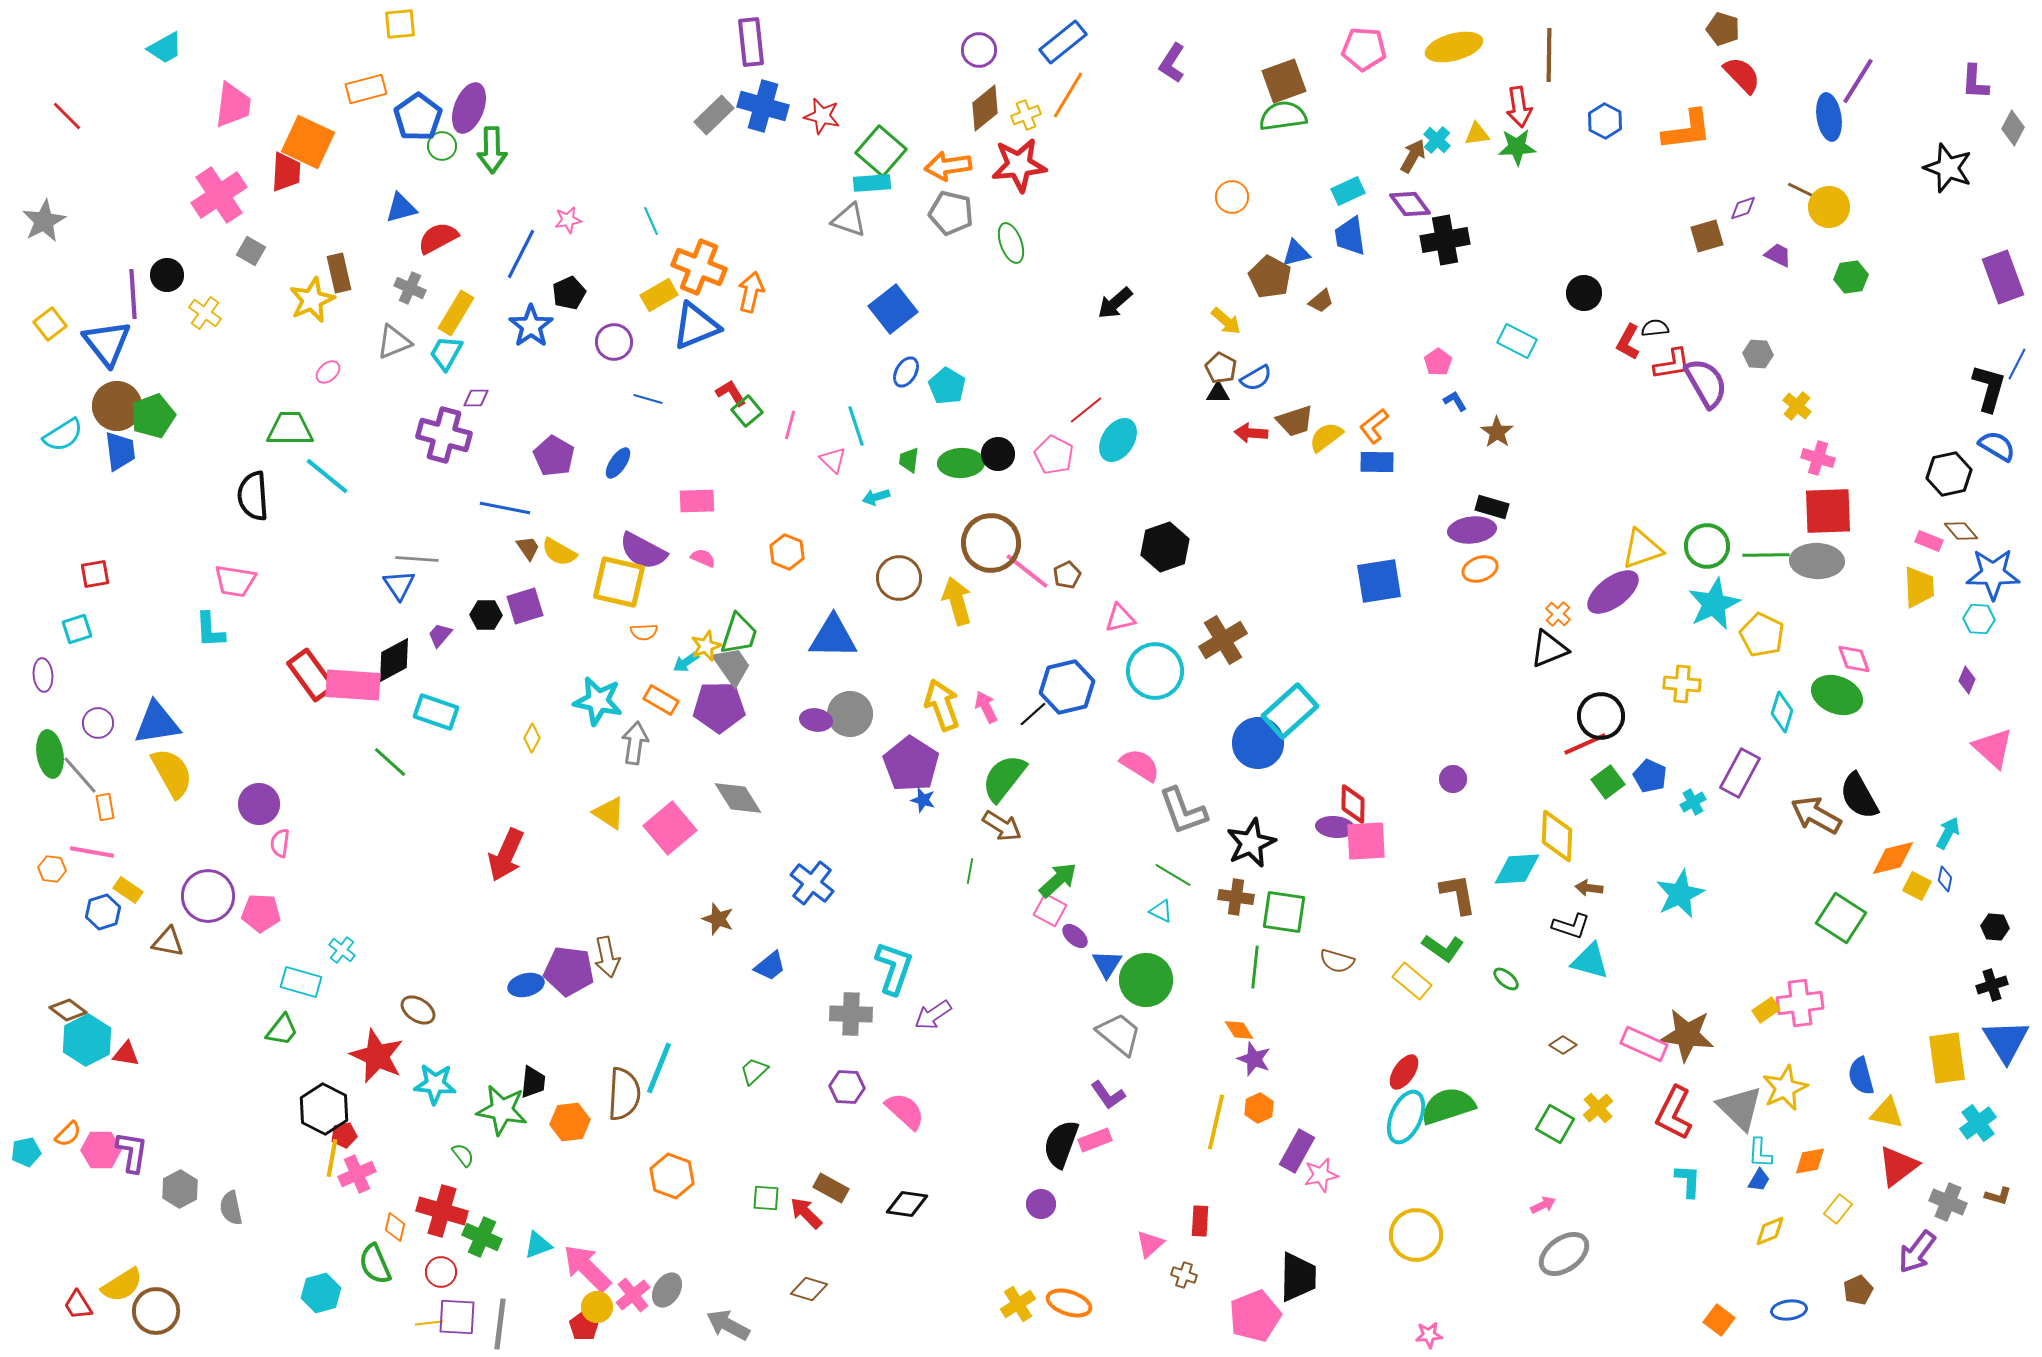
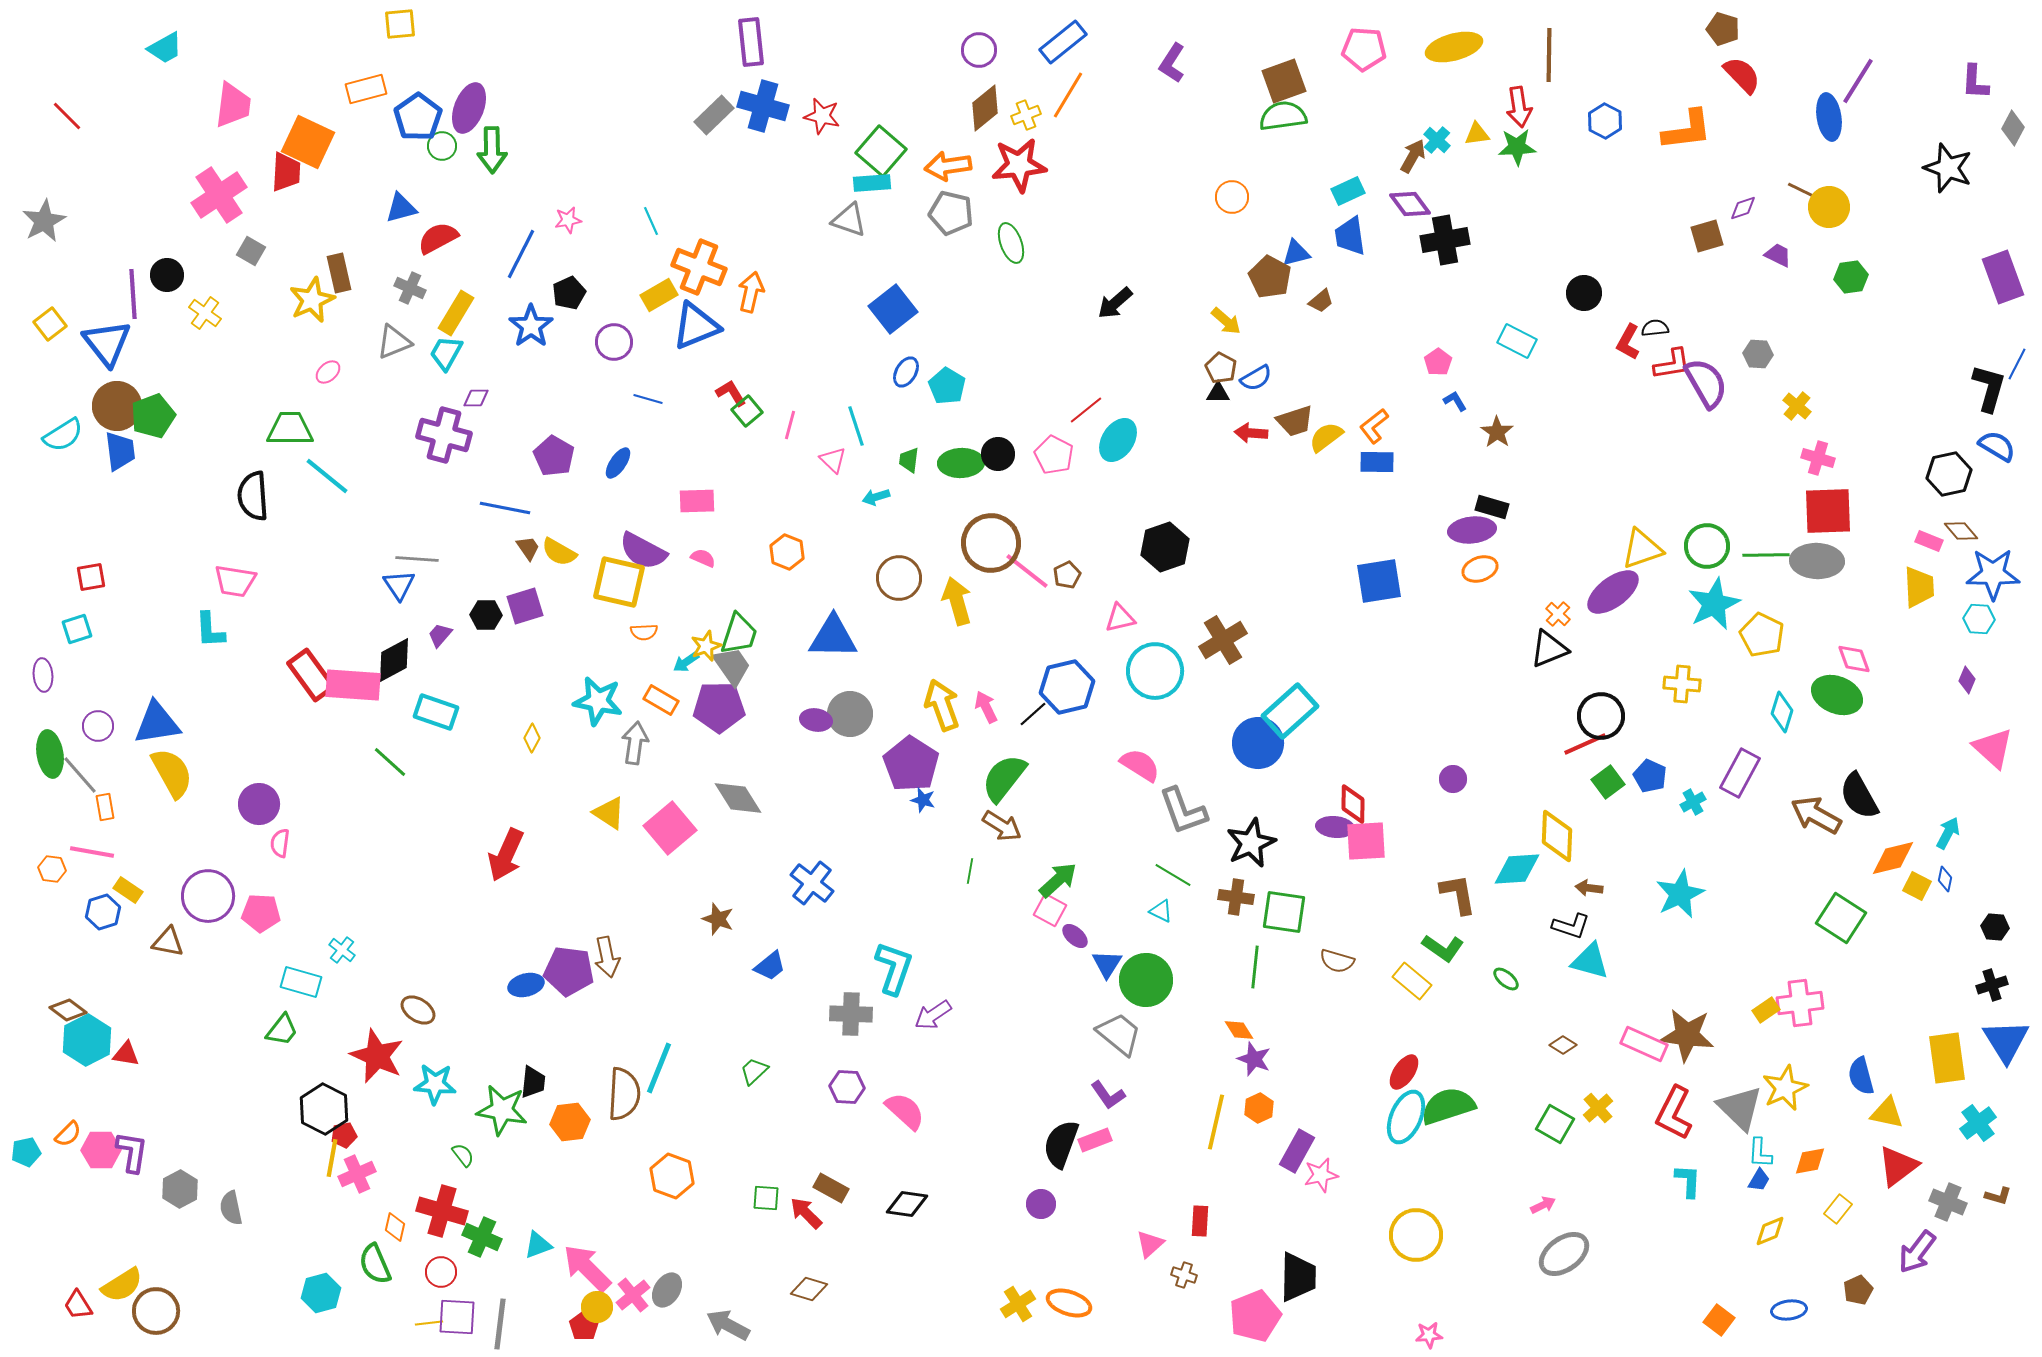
red square at (95, 574): moved 4 px left, 3 px down
purple circle at (98, 723): moved 3 px down
